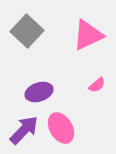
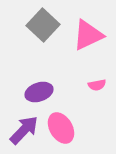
gray square: moved 16 px right, 6 px up
pink semicircle: rotated 30 degrees clockwise
